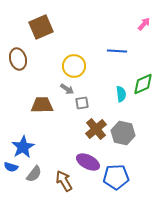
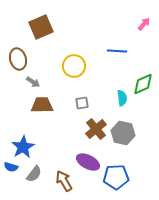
gray arrow: moved 34 px left, 7 px up
cyan semicircle: moved 1 px right, 4 px down
